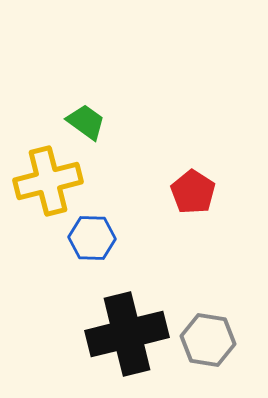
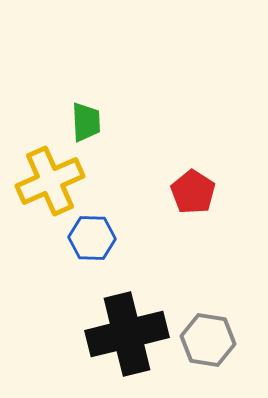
green trapezoid: rotated 51 degrees clockwise
yellow cross: moved 2 px right; rotated 10 degrees counterclockwise
